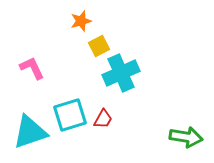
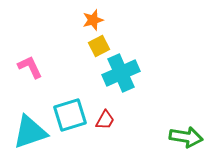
orange star: moved 12 px right, 1 px up
pink L-shape: moved 2 px left, 1 px up
red trapezoid: moved 2 px right, 1 px down
